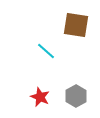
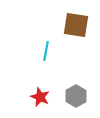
cyan line: rotated 60 degrees clockwise
